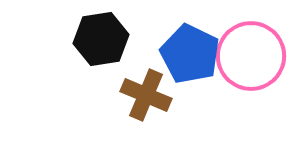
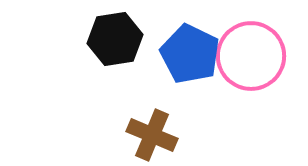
black hexagon: moved 14 px right
brown cross: moved 6 px right, 40 px down
